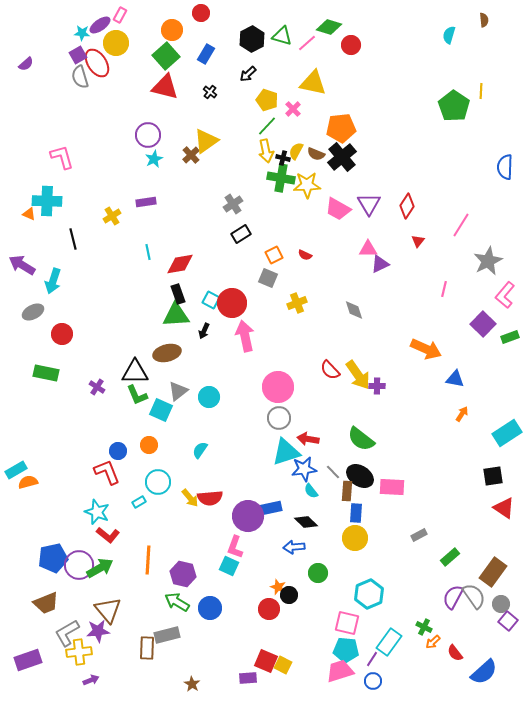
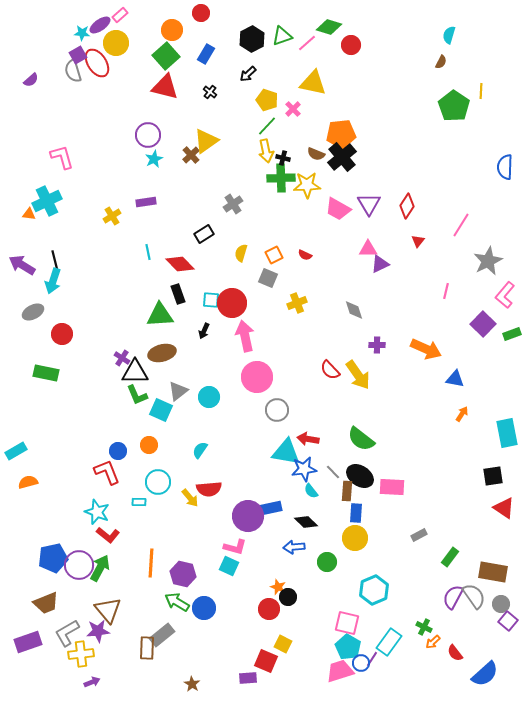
pink rectangle at (120, 15): rotated 21 degrees clockwise
brown semicircle at (484, 20): moved 43 px left, 42 px down; rotated 32 degrees clockwise
green triangle at (282, 36): rotated 35 degrees counterclockwise
purple semicircle at (26, 64): moved 5 px right, 16 px down
gray semicircle at (80, 77): moved 7 px left, 6 px up
orange pentagon at (341, 128): moved 6 px down
yellow semicircle at (296, 151): moved 55 px left, 102 px down; rotated 12 degrees counterclockwise
green cross at (281, 178): rotated 12 degrees counterclockwise
cyan cross at (47, 201): rotated 28 degrees counterclockwise
orange triangle at (29, 214): rotated 16 degrees counterclockwise
black rectangle at (241, 234): moved 37 px left
black line at (73, 239): moved 18 px left, 22 px down
red diamond at (180, 264): rotated 56 degrees clockwise
pink line at (444, 289): moved 2 px right, 2 px down
cyan square at (211, 300): rotated 24 degrees counterclockwise
green triangle at (176, 315): moved 16 px left
green rectangle at (510, 337): moved 2 px right, 3 px up
brown ellipse at (167, 353): moved 5 px left
purple cross at (377, 386): moved 41 px up
purple cross at (97, 387): moved 25 px right, 29 px up
pink circle at (278, 387): moved 21 px left, 10 px up
gray circle at (279, 418): moved 2 px left, 8 px up
cyan rectangle at (507, 433): rotated 68 degrees counterclockwise
cyan triangle at (286, 452): rotated 28 degrees clockwise
cyan rectangle at (16, 470): moved 19 px up
red semicircle at (210, 498): moved 1 px left, 9 px up
cyan rectangle at (139, 502): rotated 32 degrees clockwise
pink L-shape at (235, 547): rotated 95 degrees counterclockwise
green rectangle at (450, 557): rotated 12 degrees counterclockwise
orange line at (148, 560): moved 3 px right, 3 px down
green arrow at (100, 568): rotated 32 degrees counterclockwise
brown rectangle at (493, 572): rotated 64 degrees clockwise
green circle at (318, 573): moved 9 px right, 11 px up
cyan hexagon at (369, 594): moved 5 px right, 4 px up
black circle at (289, 595): moved 1 px left, 2 px down
blue circle at (210, 608): moved 6 px left
gray rectangle at (167, 635): moved 5 px left; rotated 25 degrees counterclockwise
cyan pentagon at (346, 650): moved 2 px right, 3 px up; rotated 25 degrees clockwise
yellow cross at (79, 652): moved 2 px right, 2 px down
purple rectangle at (28, 660): moved 18 px up
yellow square at (283, 665): moved 21 px up
blue semicircle at (484, 672): moved 1 px right, 2 px down
purple arrow at (91, 680): moved 1 px right, 2 px down
blue circle at (373, 681): moved 12 px left, 18 px up
